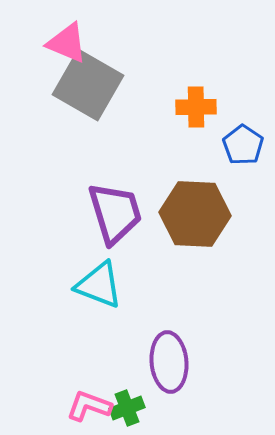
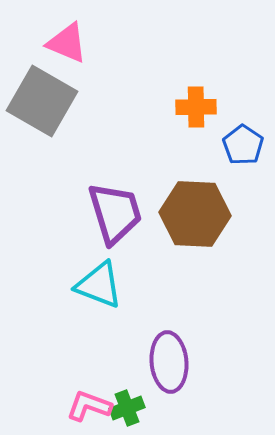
gray square: moved 46 px left, 16 px down
